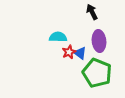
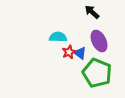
black arrow: rotated 21 degrees counterclockwise
purple ellipse: rotated 20 degrees counterclockwise
